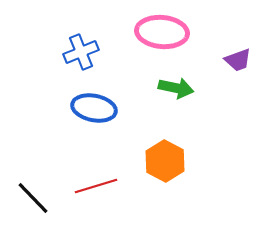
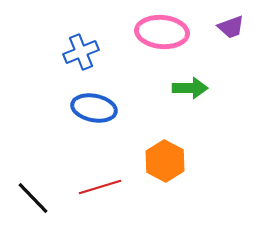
purple trapezoid: moved 7 px left, 33 px up
green arrow: moved 14 px right; rotated 12 degrees counterclockwise
red line: moved 4 px right, 1 px down
